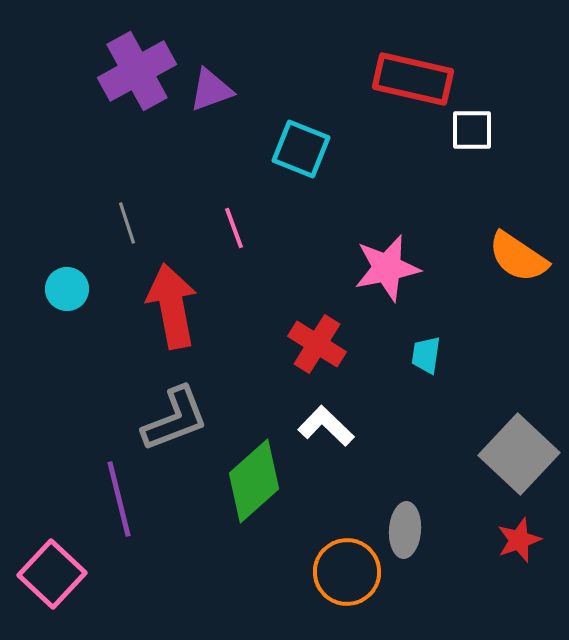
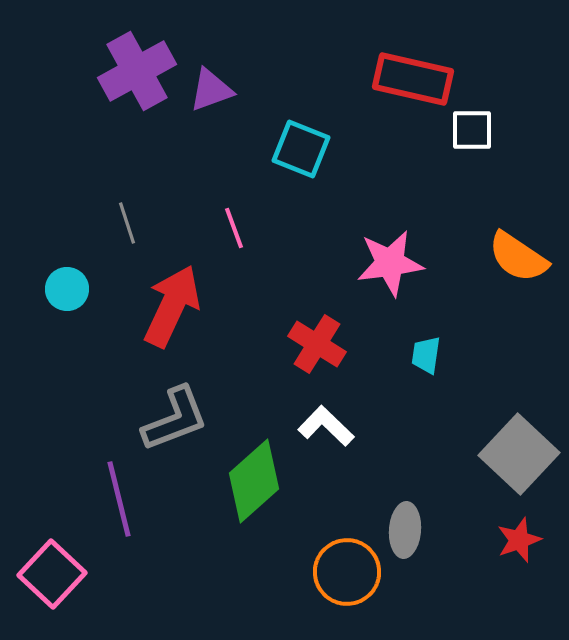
pink star: moved 3 px right, 5 px up; rotated 4 degrees clockwise
red arrow: rotated 36 degrees clockwise
